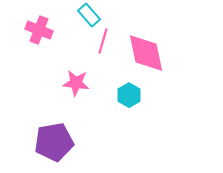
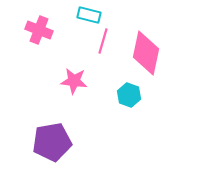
cyan rectangle: rotated 35 degrees counterclockwise
pink diamond: rotated 24 degrees clockwise
pink star: moved 2 px left, 2 px up
cyan hexagon: rotated 10 degrees counterclockwise
purple pentagon: moved 2 px left
